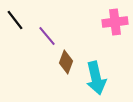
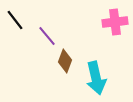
brown diamond: moved 1 px left, 1 px up
